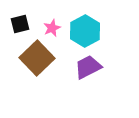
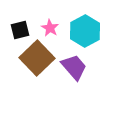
black square: moved 6 px down
pink star: moved 2 px left; rotated 18 degrees counterclockwise
purple trapezoid: moved 14 px left; rotated 76 degrees clockwise
